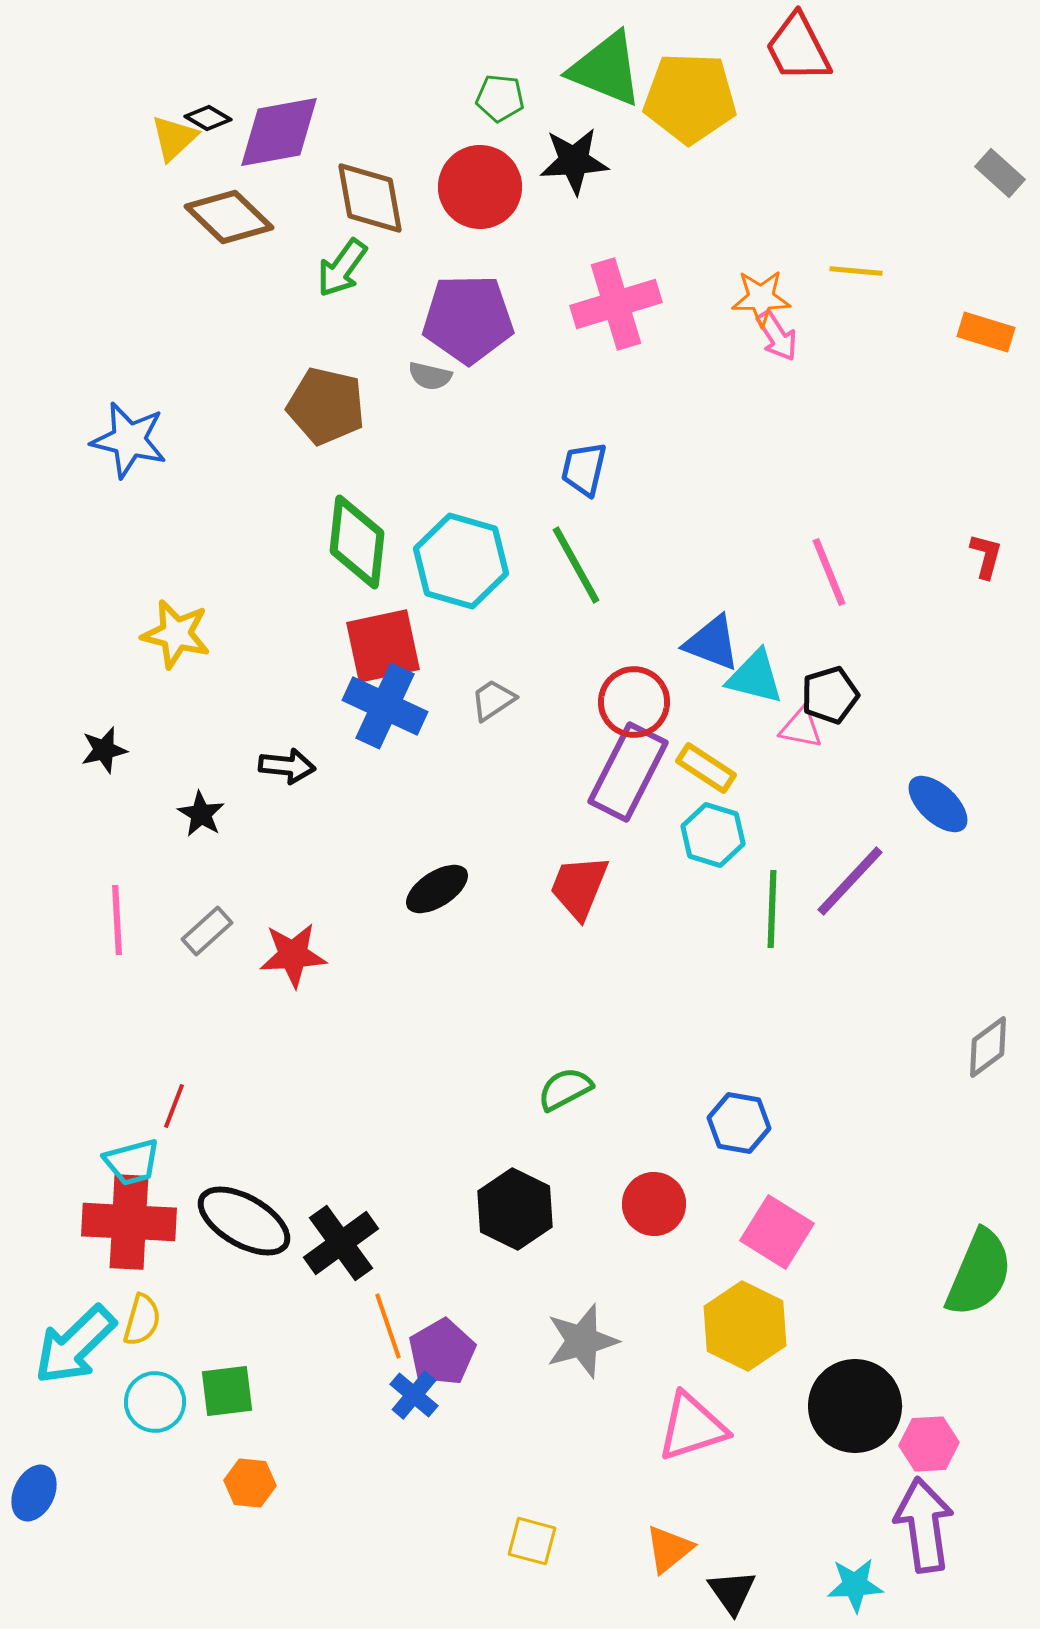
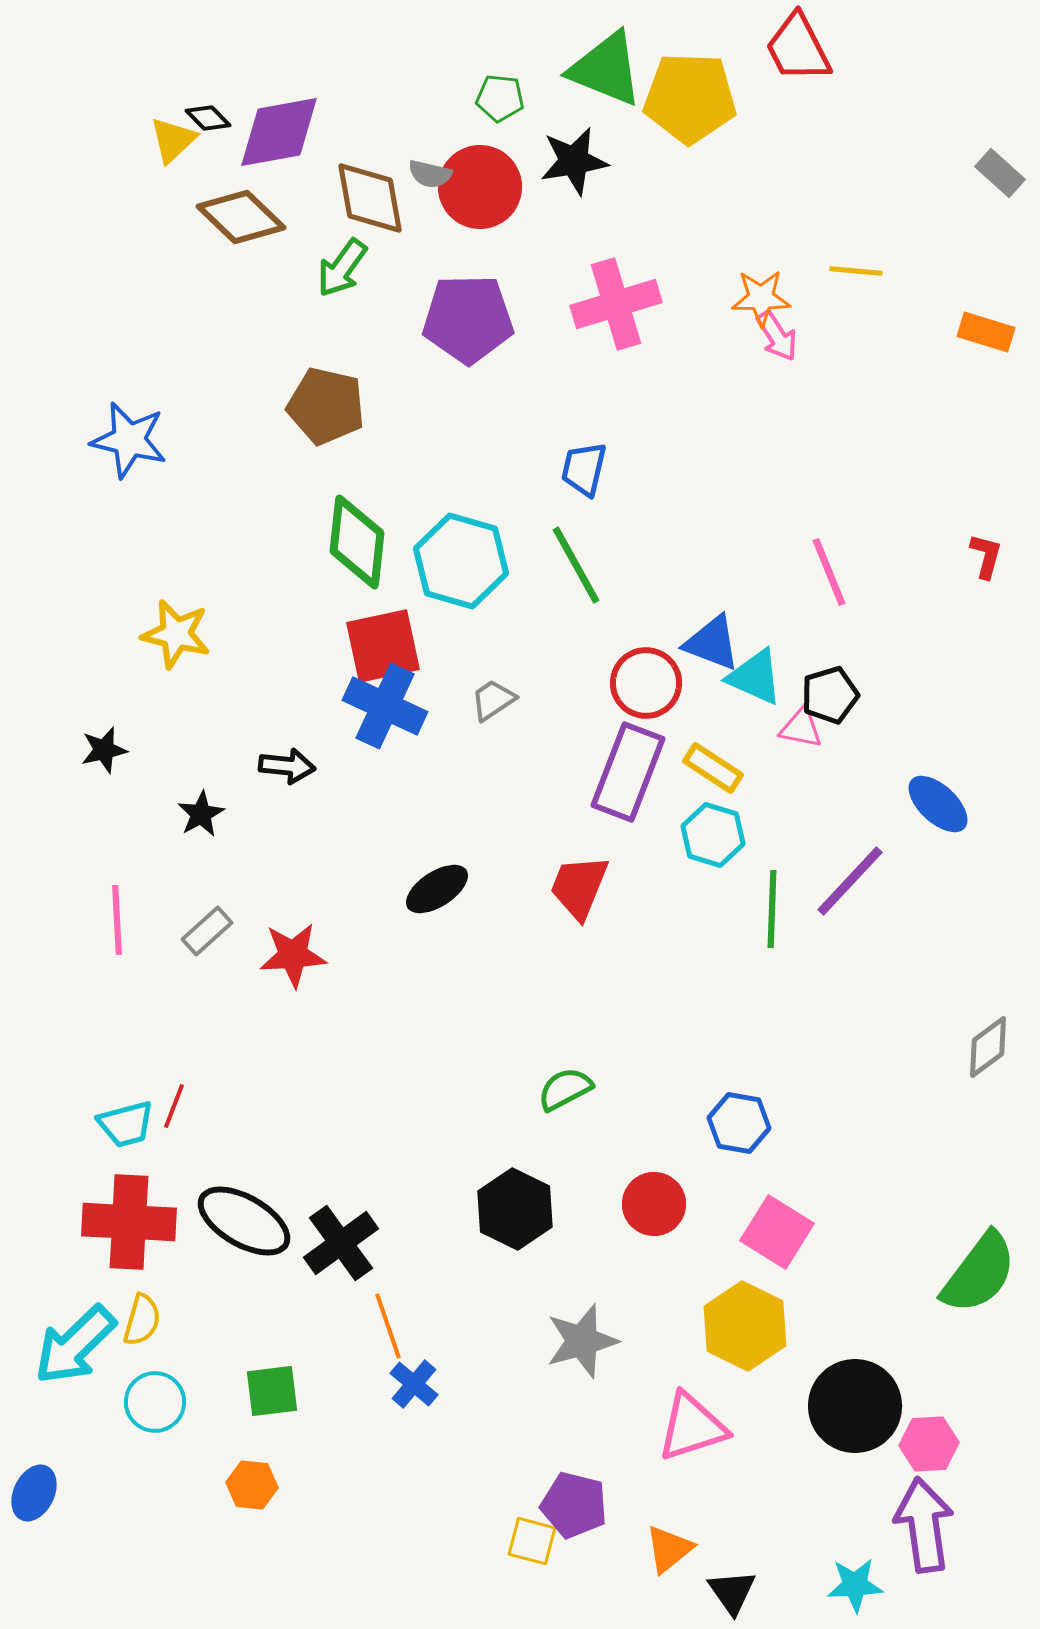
black diamond at (208, 118): rotated 15 degrees clockwise
yellow triangle at (174, 138): moved 1 px left, 2 px down
black star at (574, 161): rotated 6 degrees counterclockwise
brown diamond at (229, 217): moved 12 px right
gray semicircle at (430, 376): moved 202 px up
cyan triangle at (755, 677): rotated 10 degrees clockwise
red circle at (634, 702): moved 12 px right, 19 px up
yellow rectangle at (706, 768): moved 7 px right
purple rectangle at (628, 772): rotated 6 degrees counterclockwise
black star at (201, 814): rotated 12 degrees clockwise
cyan trapezoid at (132, 1162): moved 6 px left, 38 px up
green semicircle at (979, 1273): rotated 14 degrees clockwise
purple pentagon at (442, 1352): moved 132 px right, 153 px down; rotated 28 degrees counterclockwise
green square at (227, 1391): moved 45 px right
blue cross at (414, 1395): moved 11 px up
orange hexagon at (250, 1483): moved 2 px right, 2 px down
